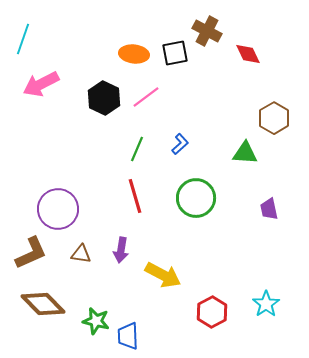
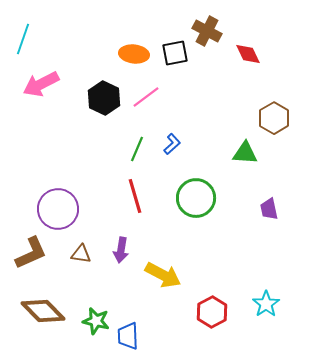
blue L-shape: moved 8 px left
brown diamond: moved 7 px down
